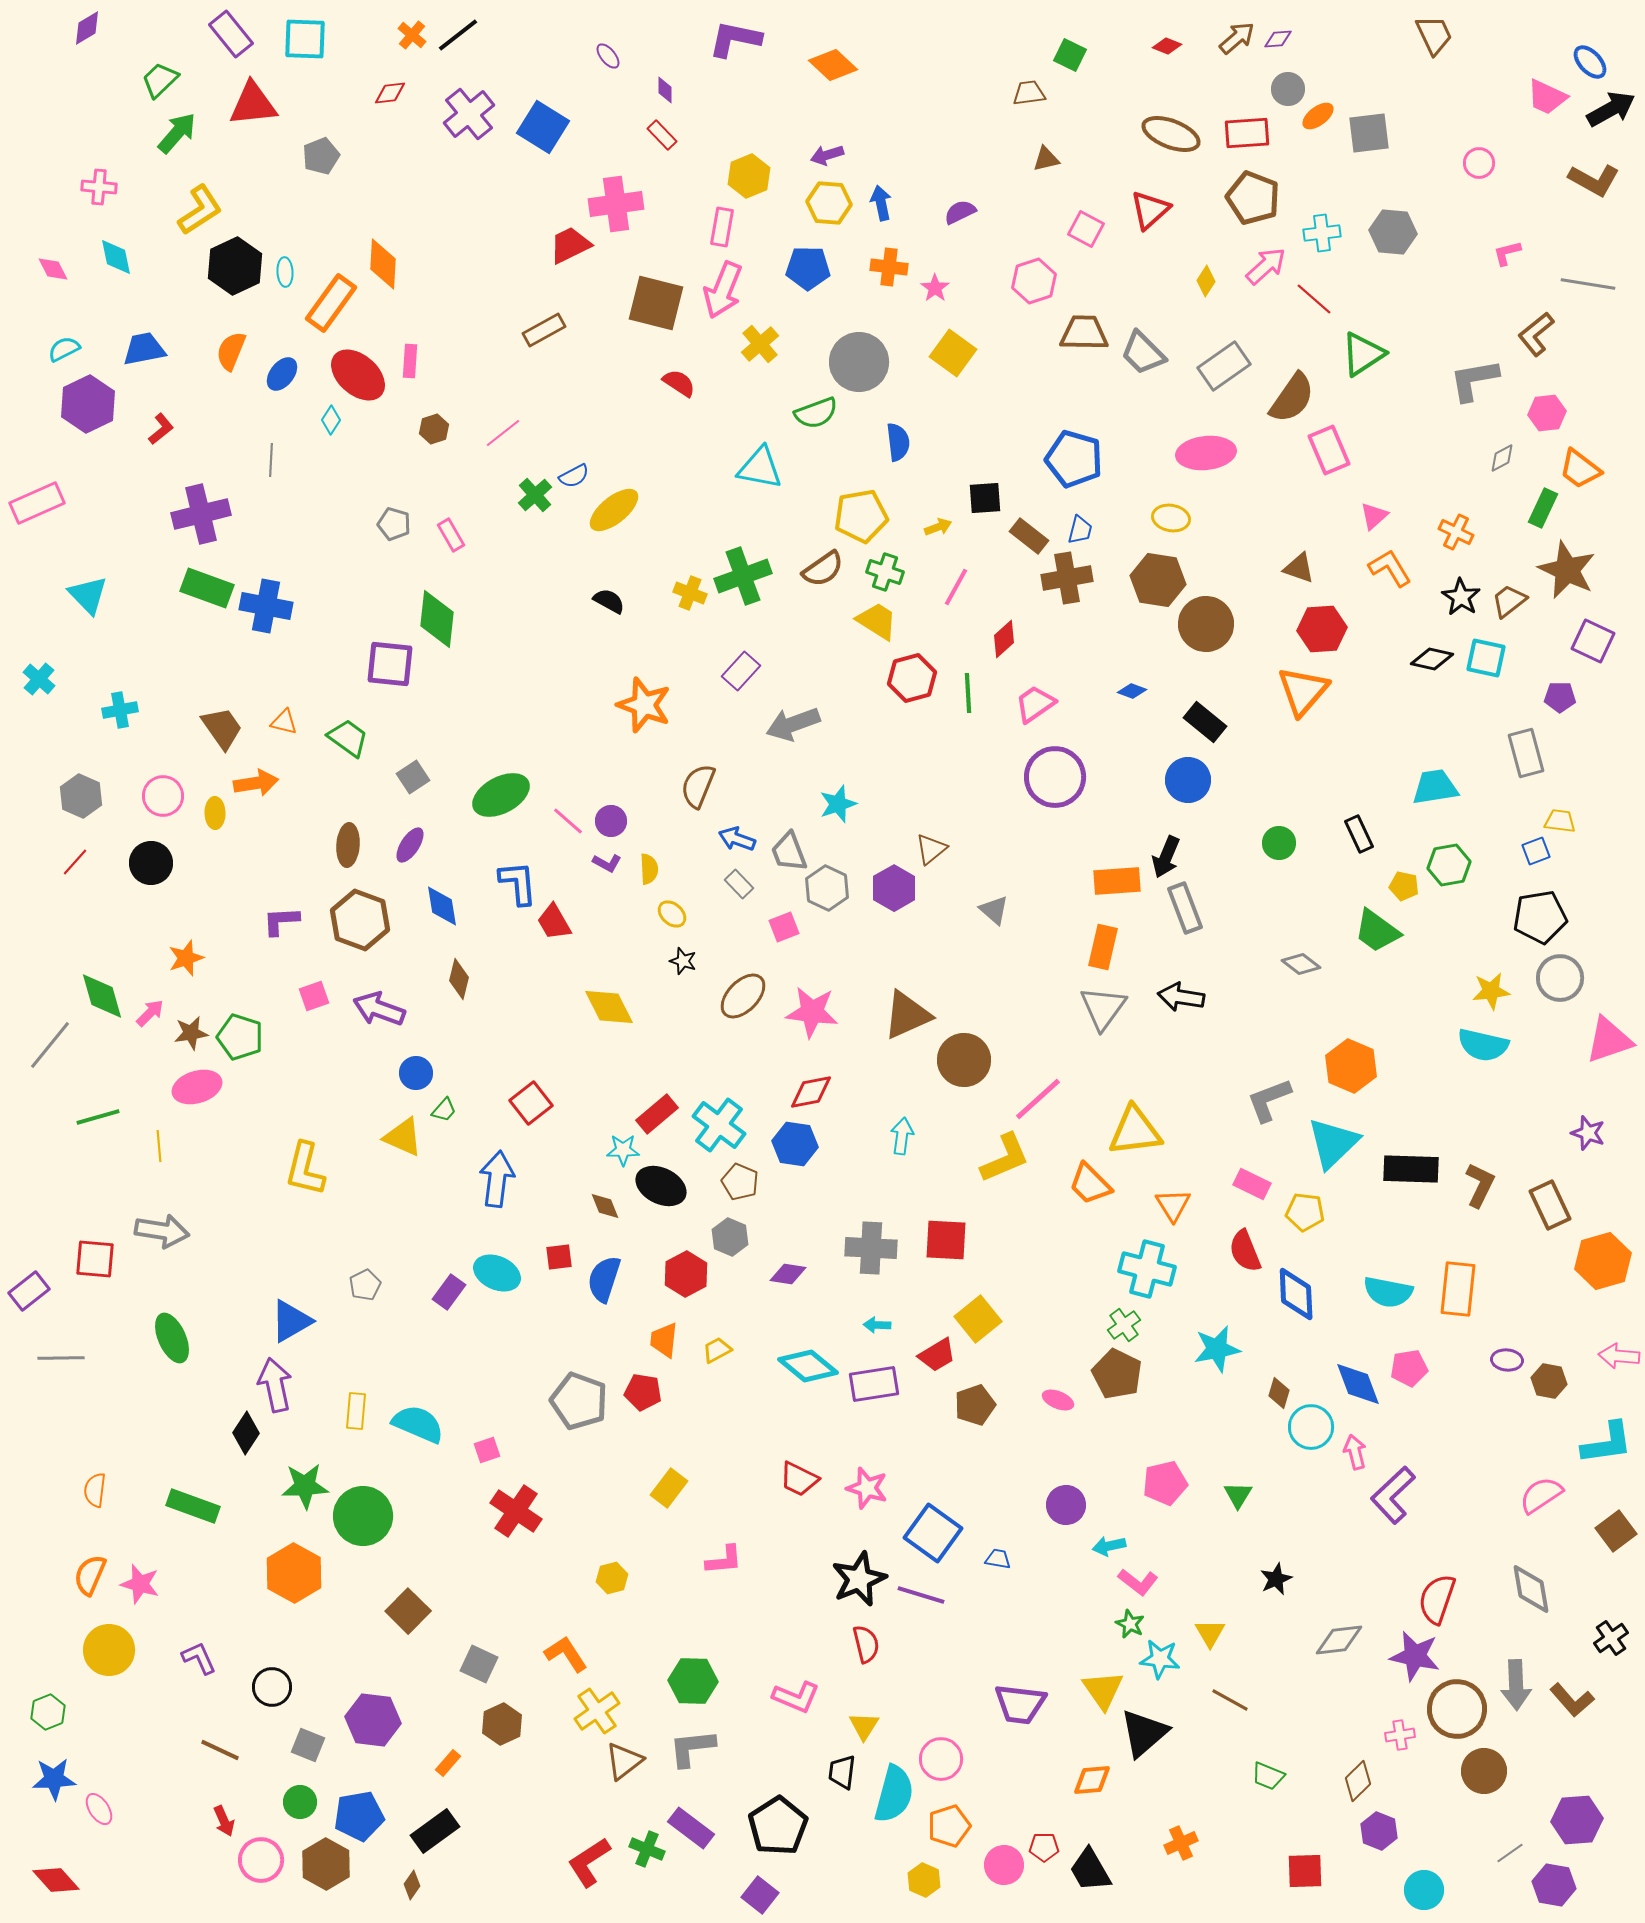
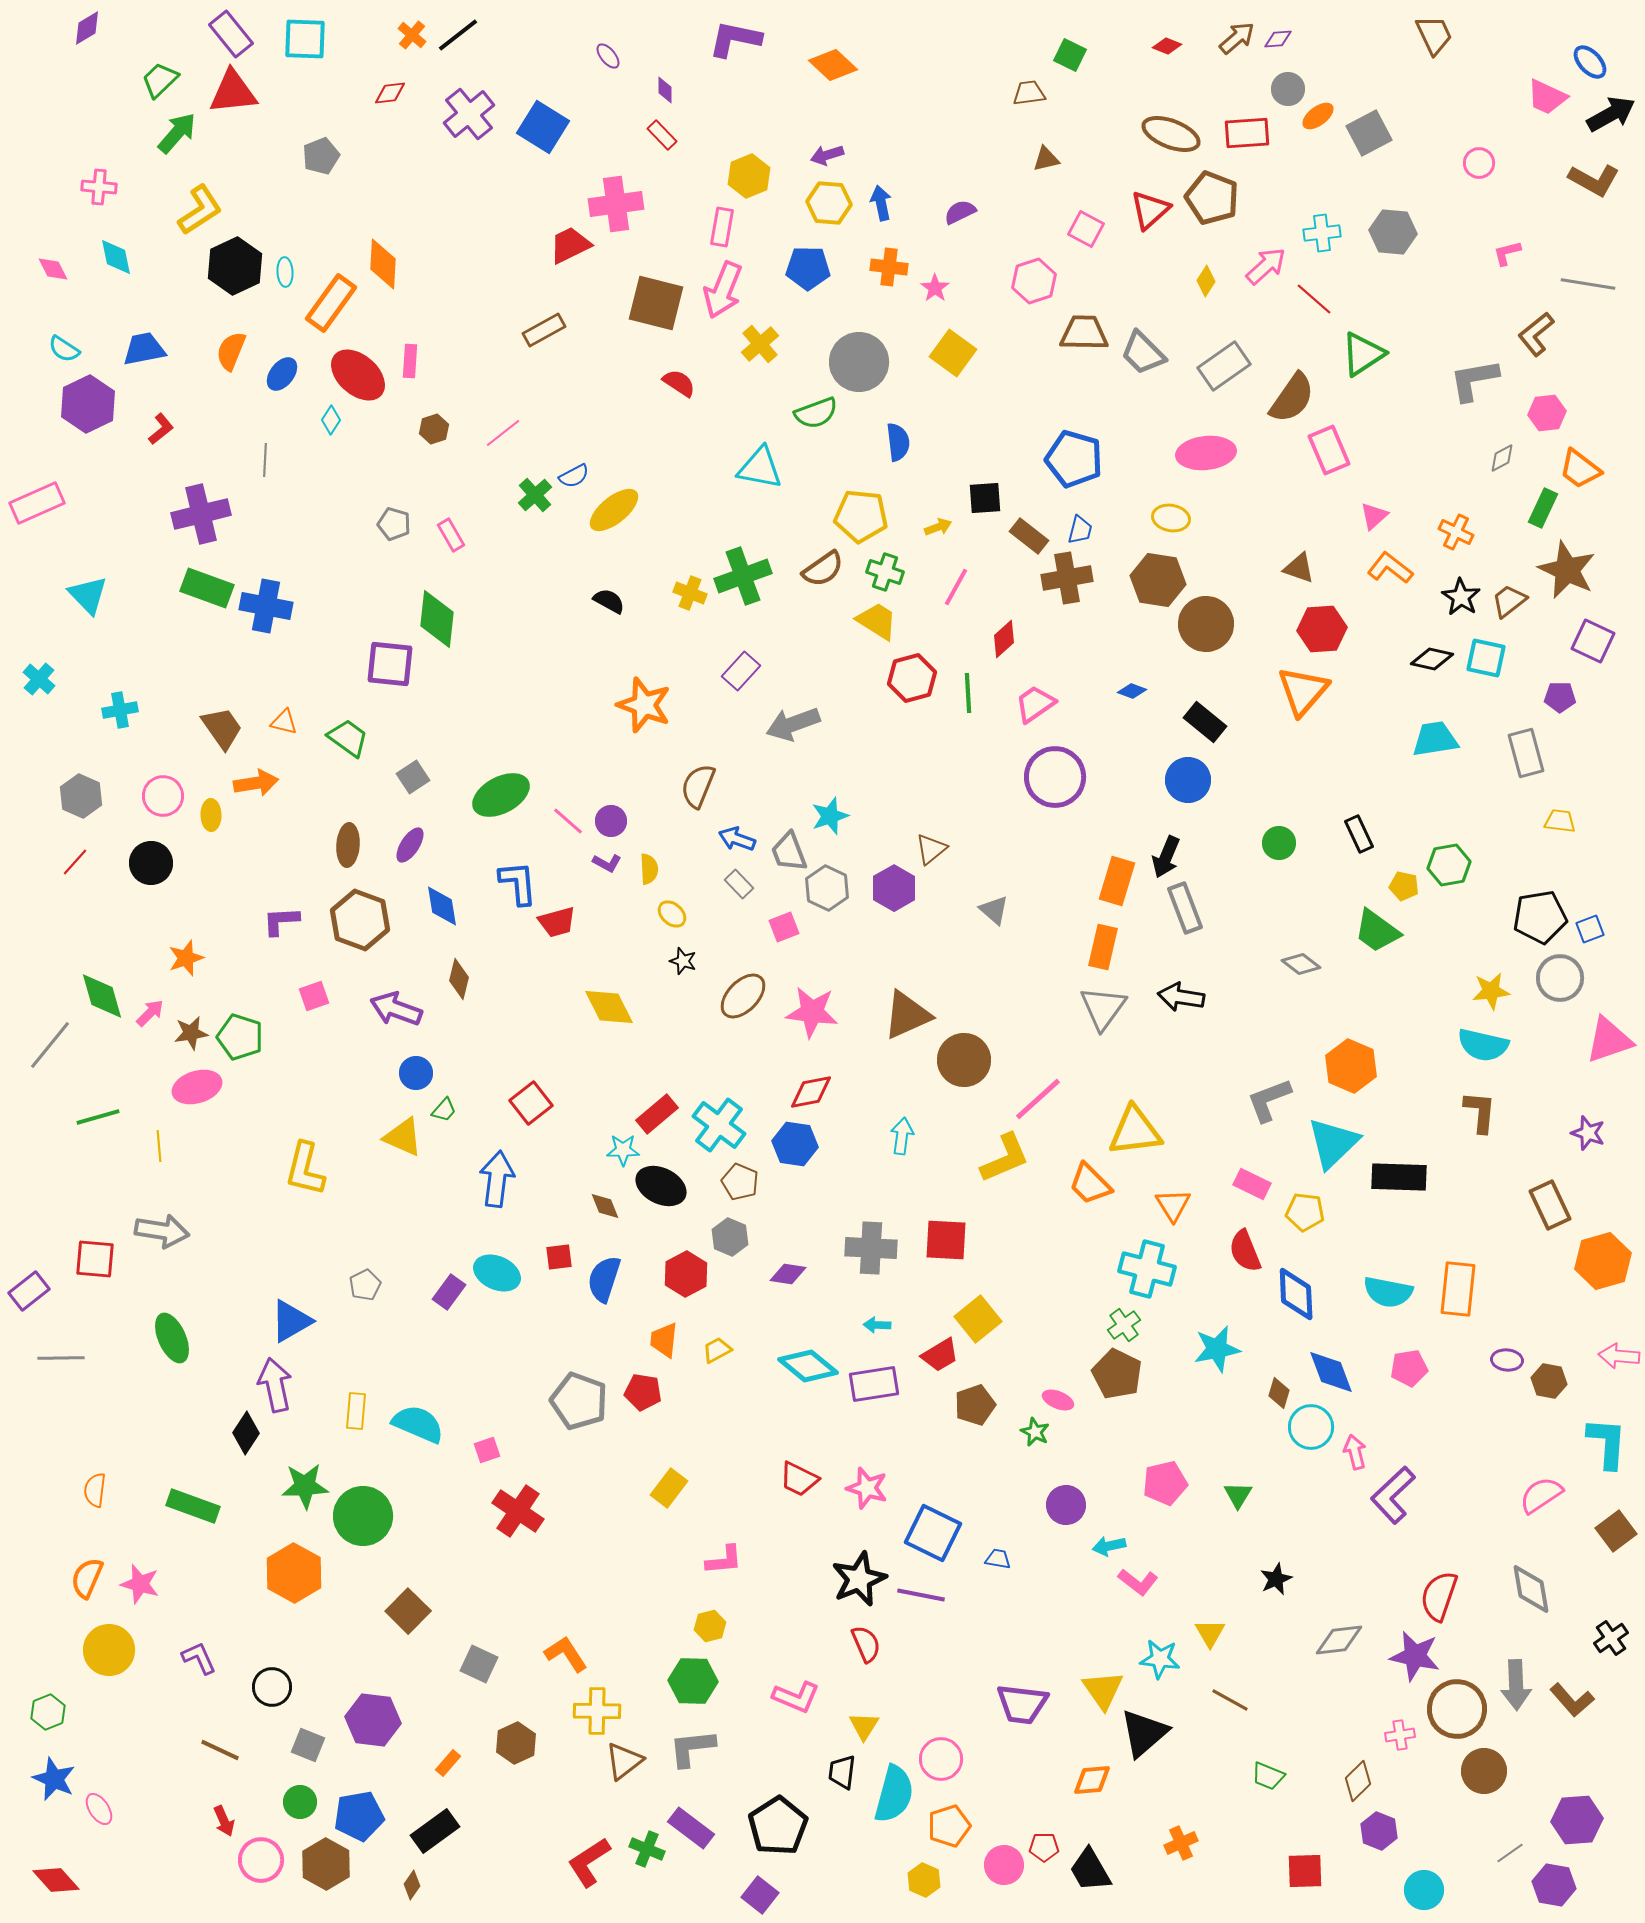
red triangle at (253, 104): moved 20 px left, 12 px up
black arrow at (1611, 109): moved 5 px down
gray square at (1369, 133): rotated 21 degrees counterclockwise
brown pentagon at (1253, 198): moved 41 px left
cyan semicircle at (64, 349): rotated 120 degrees counterclockwise
gray line at (271, 460): moved 6 px left
yellow pentagon at (861, 516): rotated 16 degrees clockwise
orange L-shape at (1390, 568): rotated 21 degrees counterclockwise
cyan trapezoid at (1435, 787): moved 48 px up
cyan star at (838, 804): moved 8 px left, 12 px down
yellow ellipse at (215, 813): moved 4 px left, 2 px down
blue square at (1536, 851): moved 54 px right, 78 px down
orange rectangle at (1117, 881): rotated 69 degrees counterclockwise
red trapezoid at (554, 922): moved 3 px right; rotated 75 degrees counterclockwise
purple arrow at (379, 1009): moved 17 px right
black rectangle at (1411, 1169): moved 12 px left, 8 px down
brown L-shape at (1480, 1185): moved 73 px up; rotated 21 degrees counterclockwise
red trapezoid at (937, 1355): moved 3 px right
blue diamond at (1358, 1384): moved 27 px left, 12 px up
cyan L-shape at (1607, 1443): rotated 78 degrees counterclockwise
red cross at (516, 1511): moved 2 px right
blue square at (933, 1533): rotated 10 degrees counterclockwise
orange semicircle at (90, 1575): moved 3 px left, 3 px down
yellow hexagon at (612, 1578): moved 98 px right, 48 px down
purple line at (921, 1595): rotated 6 degrees counterclockwise
red semicircle at (1437, 1599): moved 2 px right, 3 px up
green star at (1130, 1624): moved 95 px left, 192 px up
red semicircle at (866, 1644): rotated 9 degrees counterclockwise
purple trapezoid at (1020, 1704): moved 2 px right
yellow cross at (597, 1711): rotated 36 degrees clockwise
brown hexagon at (502, 1724): moved 14 px right, 19 px down
blue star at (54, 1779): rotated 27 degrees clockwise
